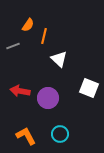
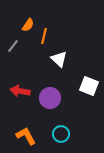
gray line: rotated 32 degrees counterclockwise
white square: moved 2 px up
purple circle: moved 2 px right
cyan circle: moved 1 px right
